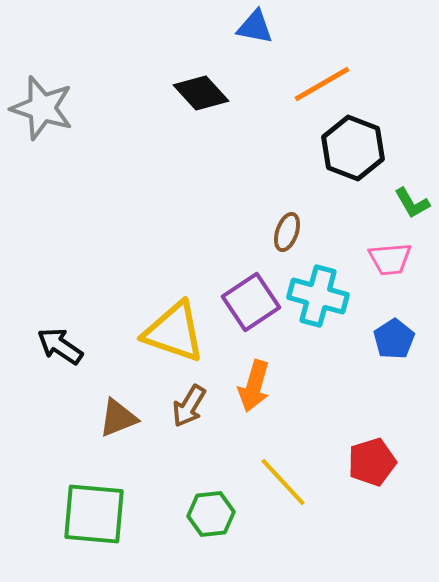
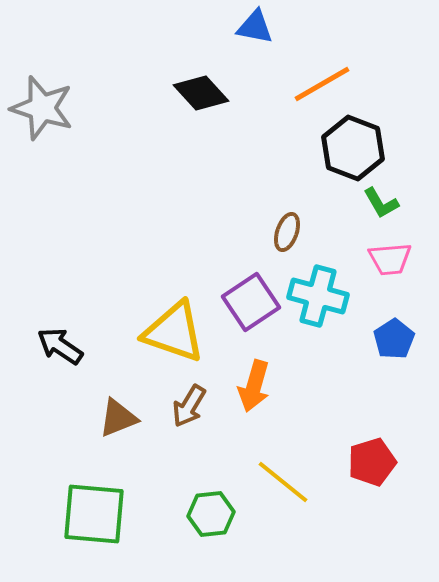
green L-shape: moved 31 px left
yellow line: rotated 8 degrees counterclockwise
